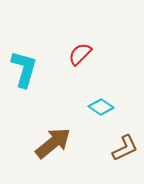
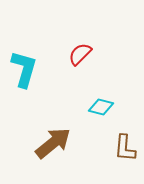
cyan diamond: rotated 20 degrees counterclockwise
brown L-shape: rotated 120 degrees clockwise
